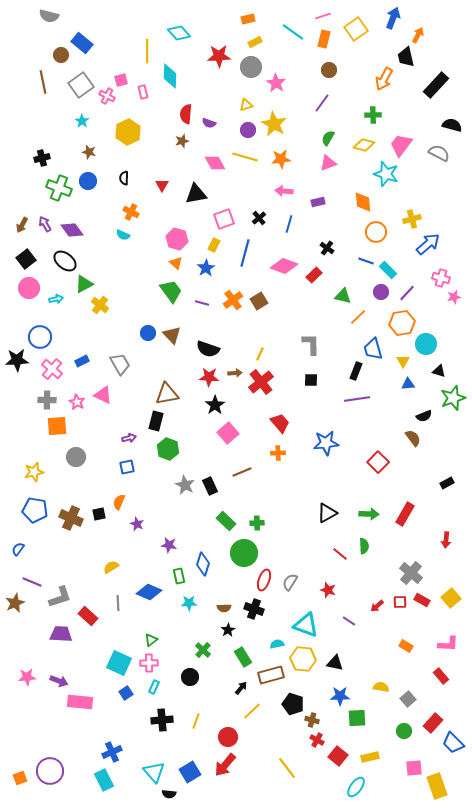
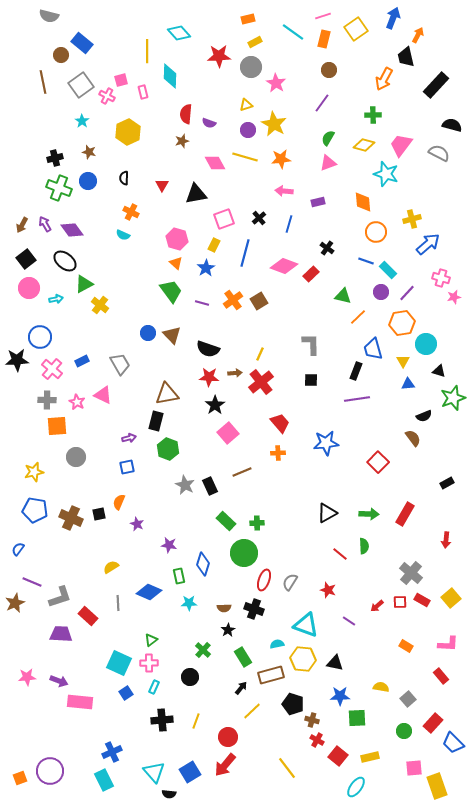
black cross at (42, 158): moved 13 px right
red rectangle at (314, 275): moved 3 px left, 1 px up
